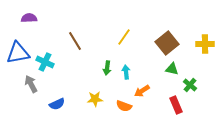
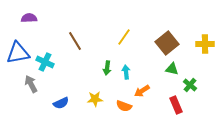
blue semicircle: moved 4 px right, 1 px up
